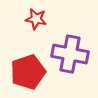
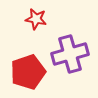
purple cross: rotated 27 degrees counterclockwise
